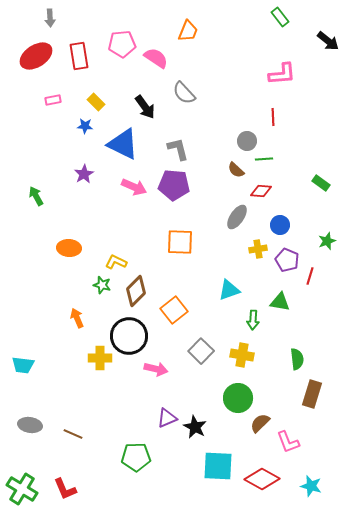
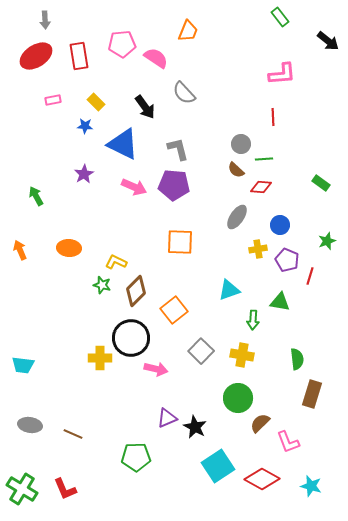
gray arrow at (50, 18): moved 5 px left, 2 px down
gray circle at (247, 141): moved 6 px left, 3 px down
red diamond at (261, 191): moved 4 px up
orange arrow at (77, 318): moved 57 px left, 68 px up
black circle at (129, 336): moved 2 px right, 2 px down
cyan square at (218, 466): rotated 36 degrees counterclockwise
